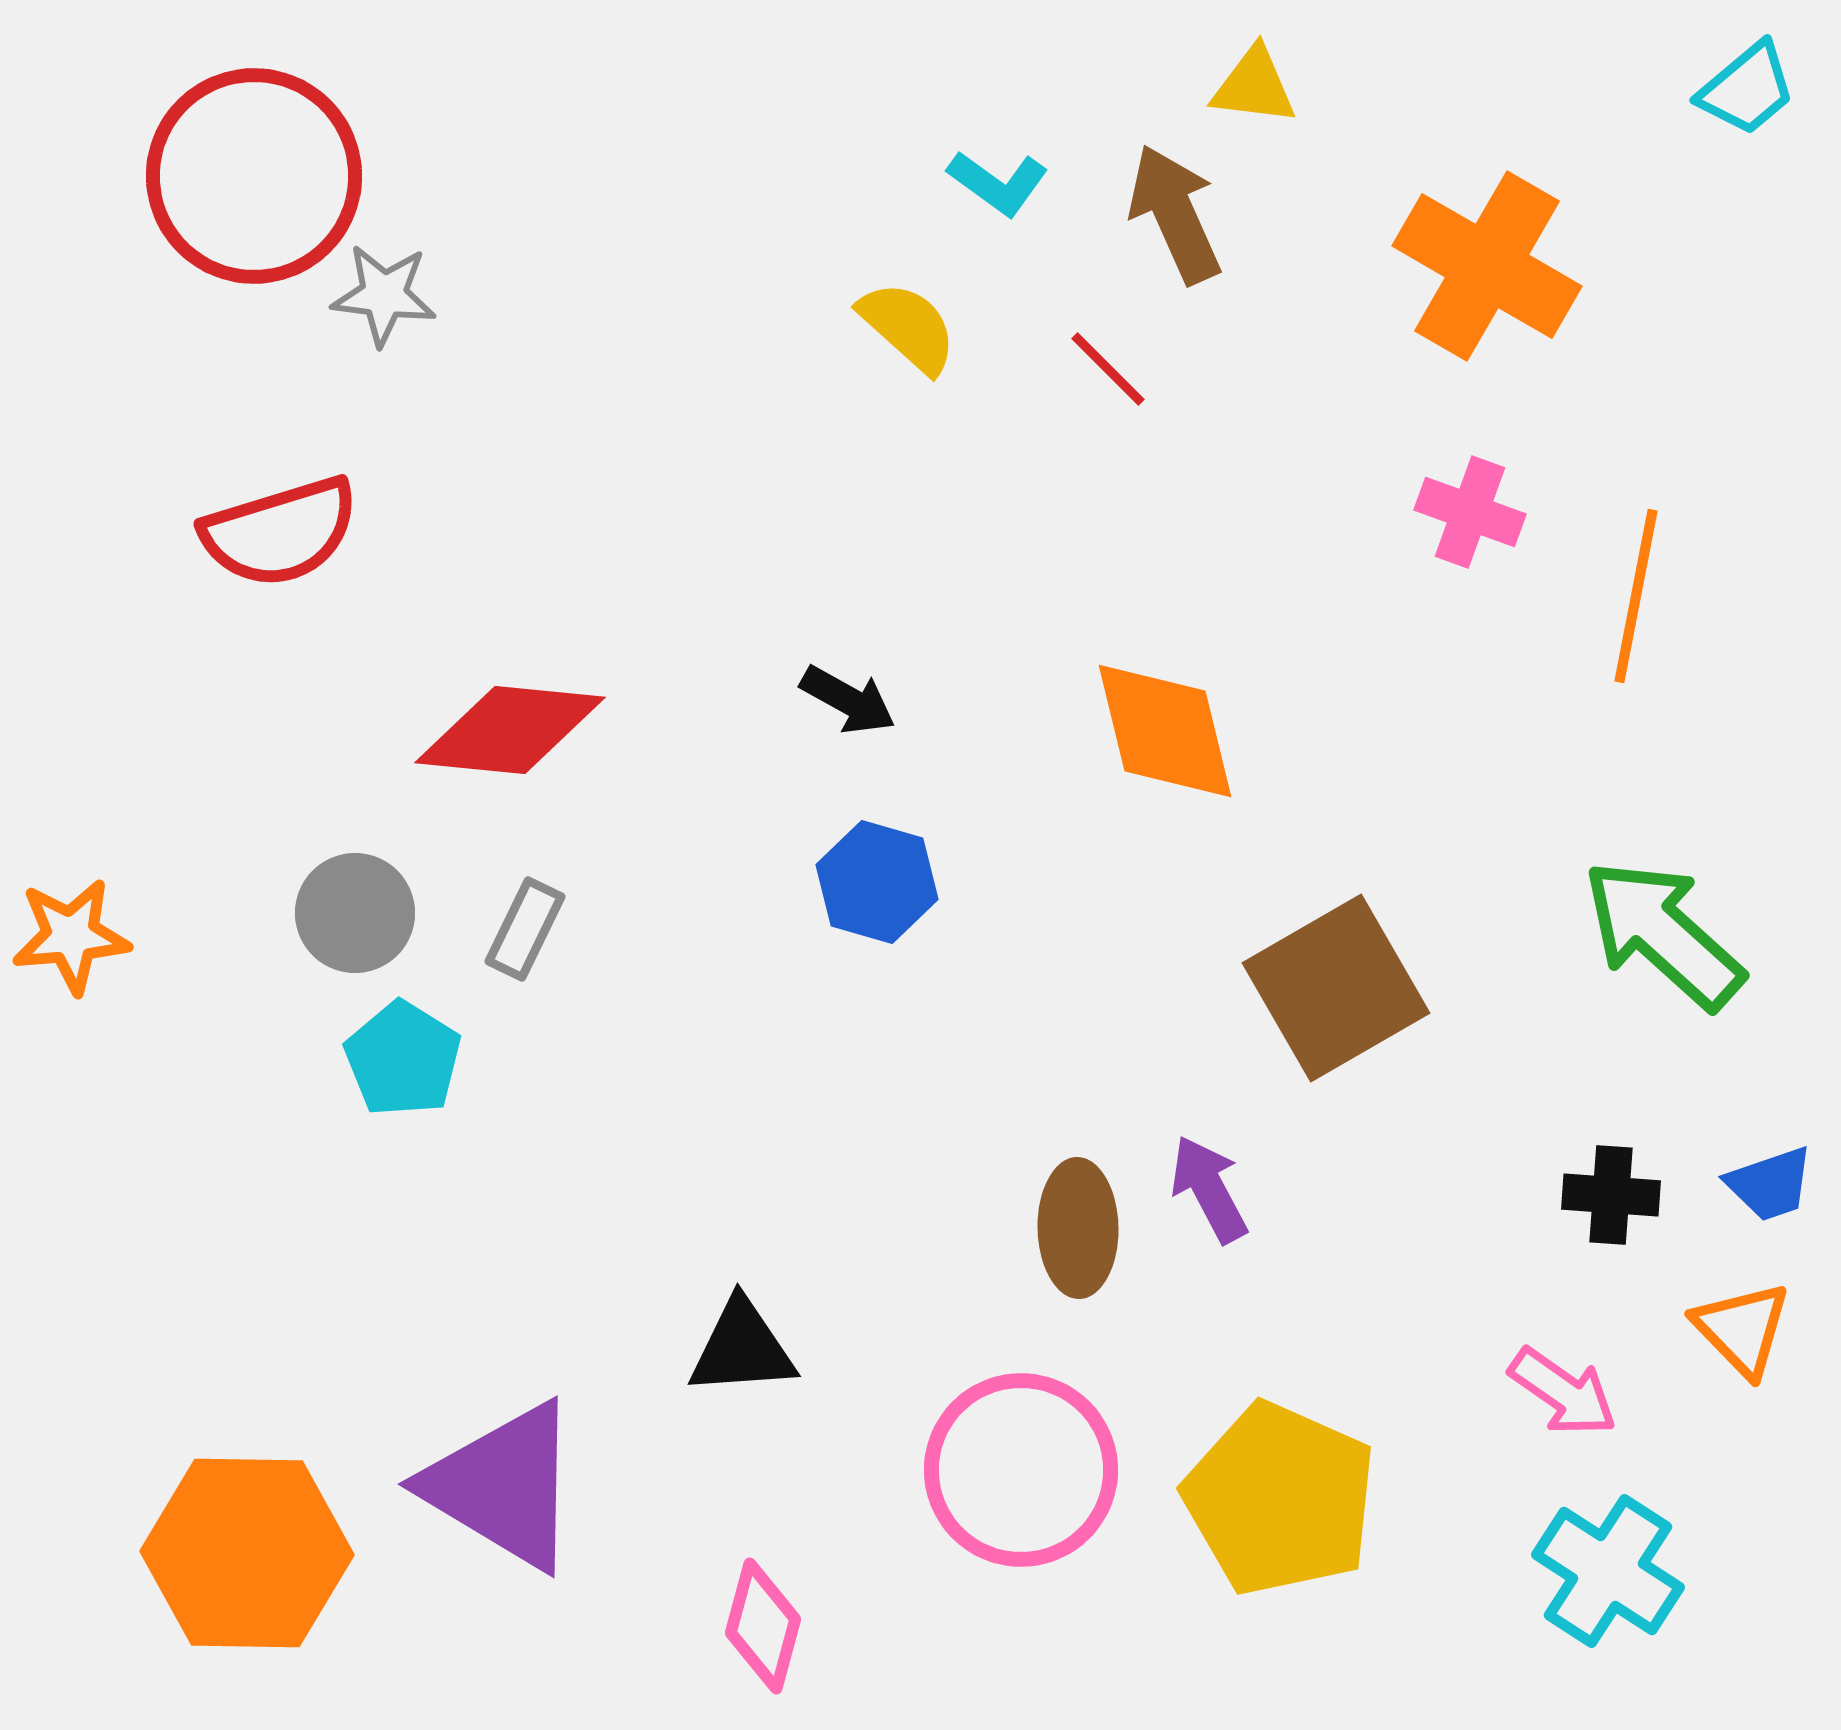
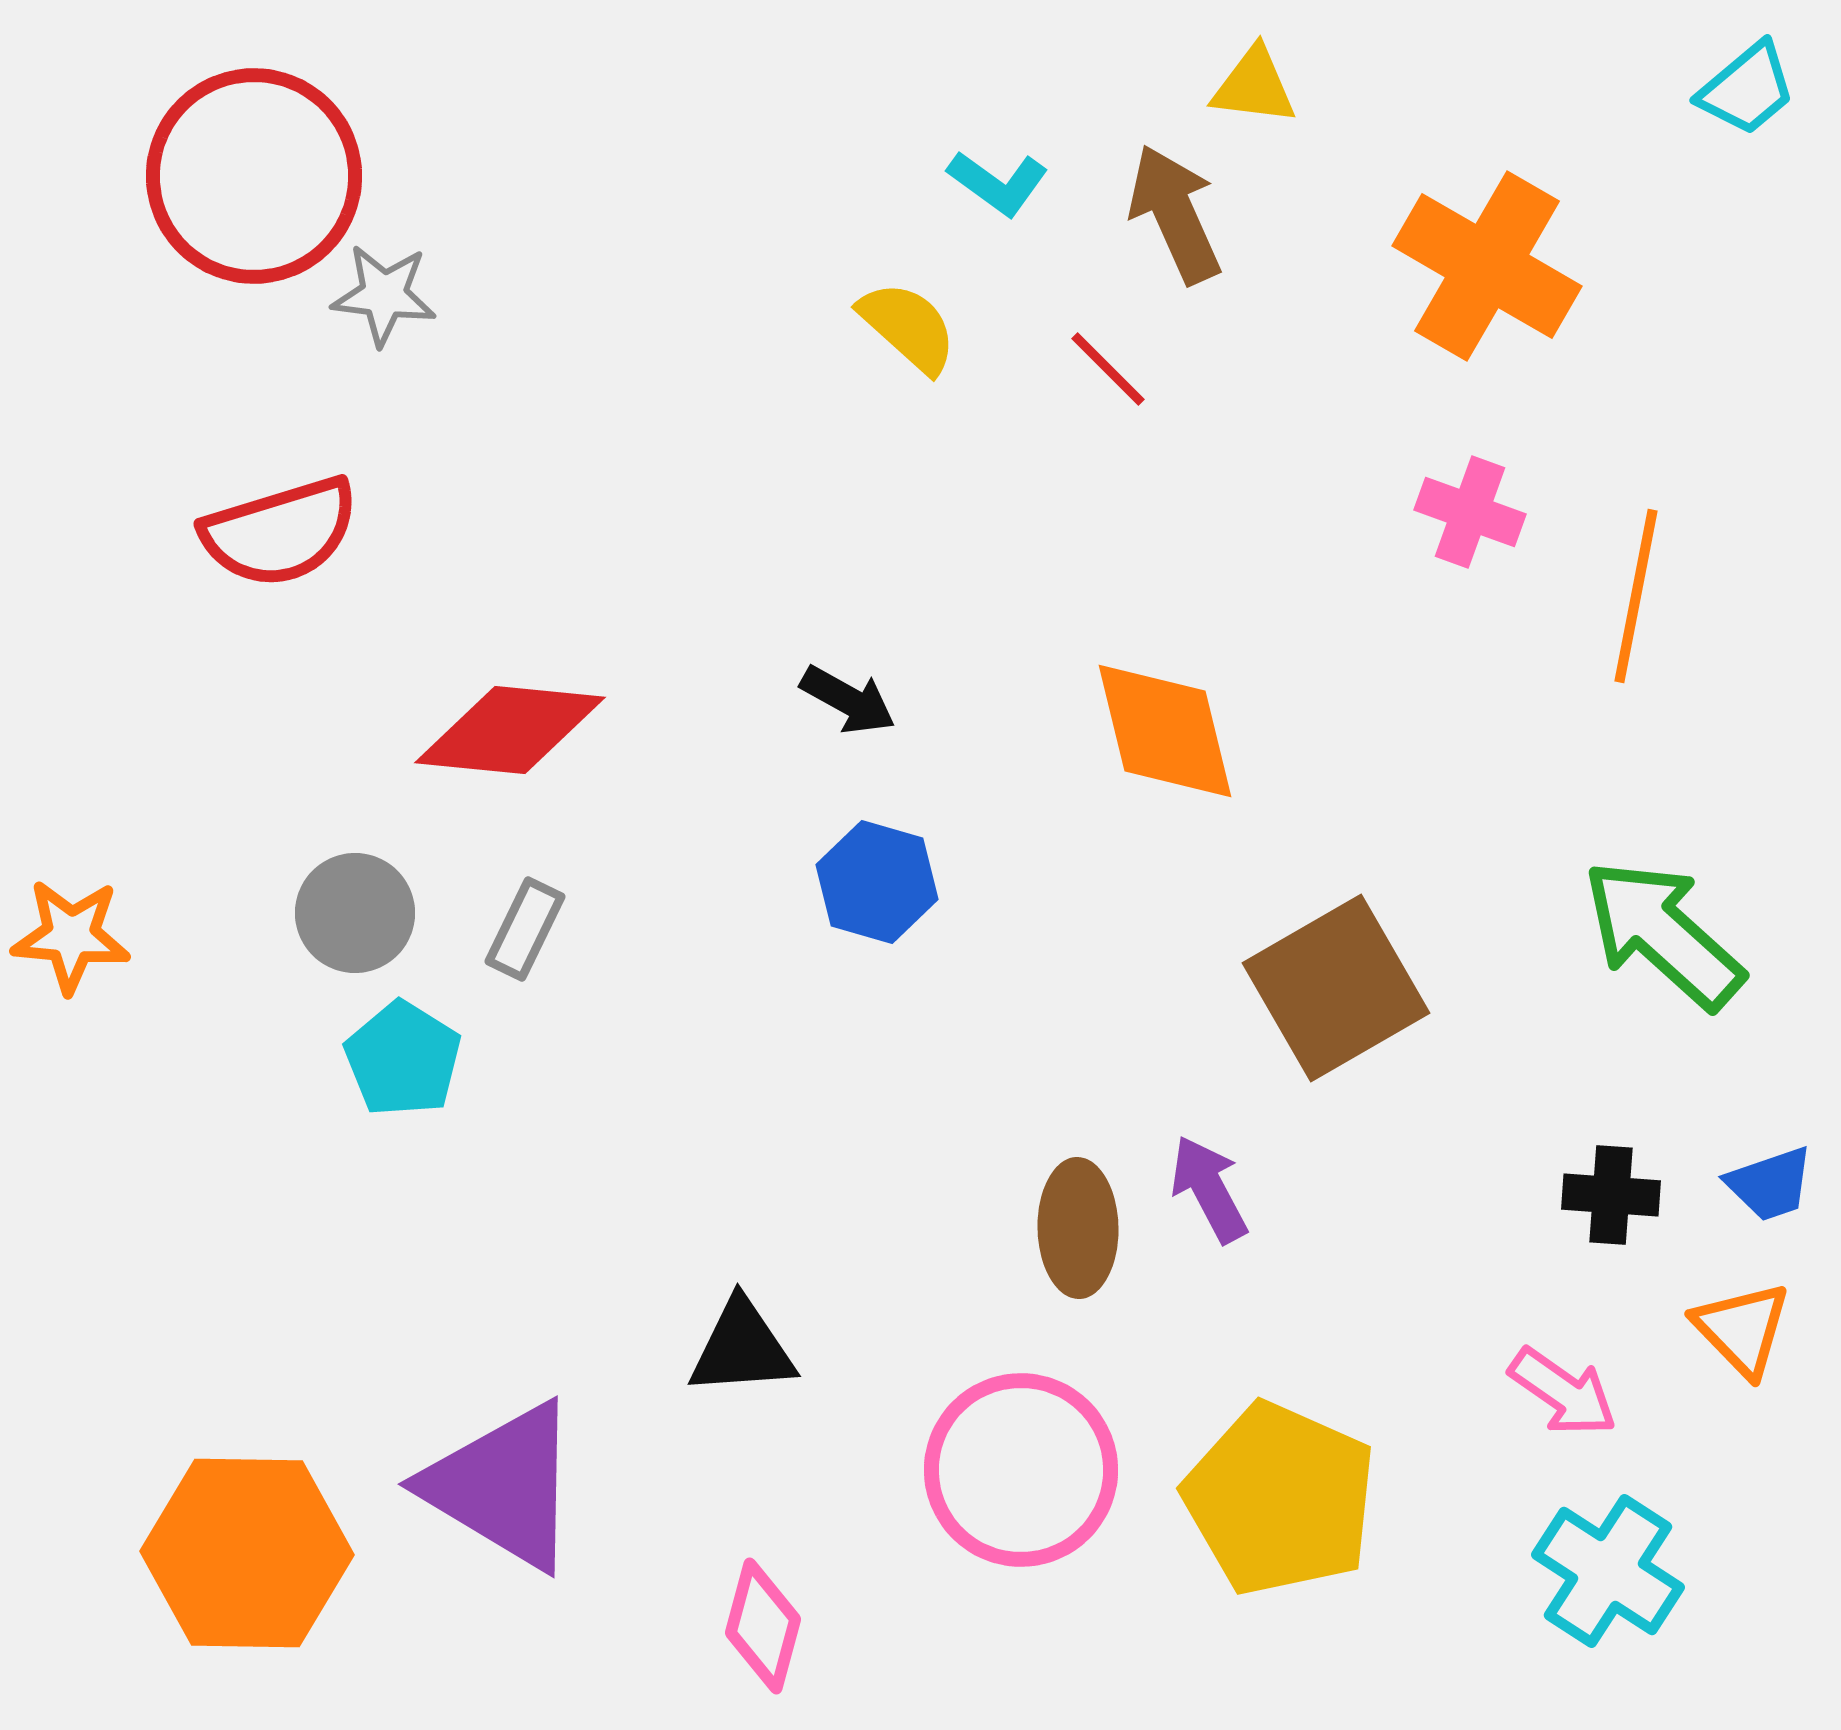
orange star: rotated 10 degrees clockwise
